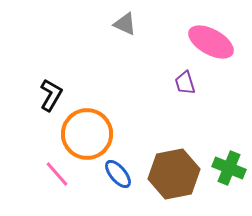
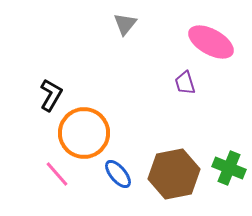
gray triangle: rotated 45 degrees clockwise
orange circle: moved 3 px left, 1 px up
